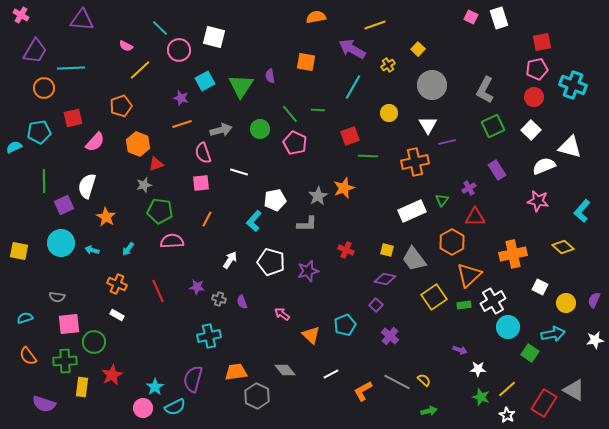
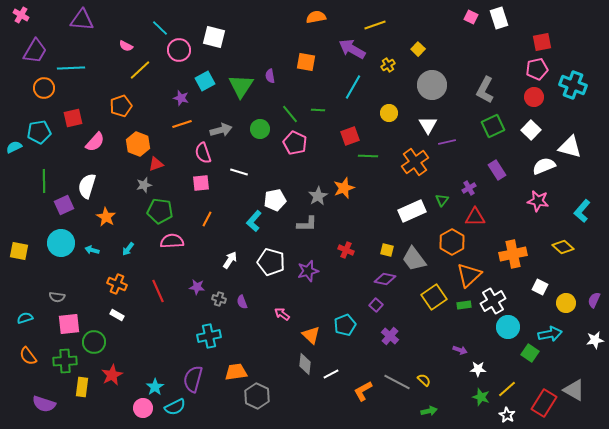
orange cross at (415, 162): rotated 24 degrees counterclockwise
cyan arrow at (553, 334): moved 3 px left
gray diamond at (285, 370): moved 20 px right, 6 px up; rotated 45 degrees clockwise
